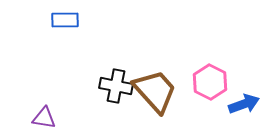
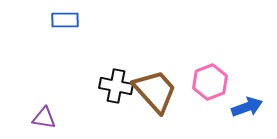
pink hexagon: rotated 12 degrees clockwise
blue arrow: moved 3 px right, 3 px down
